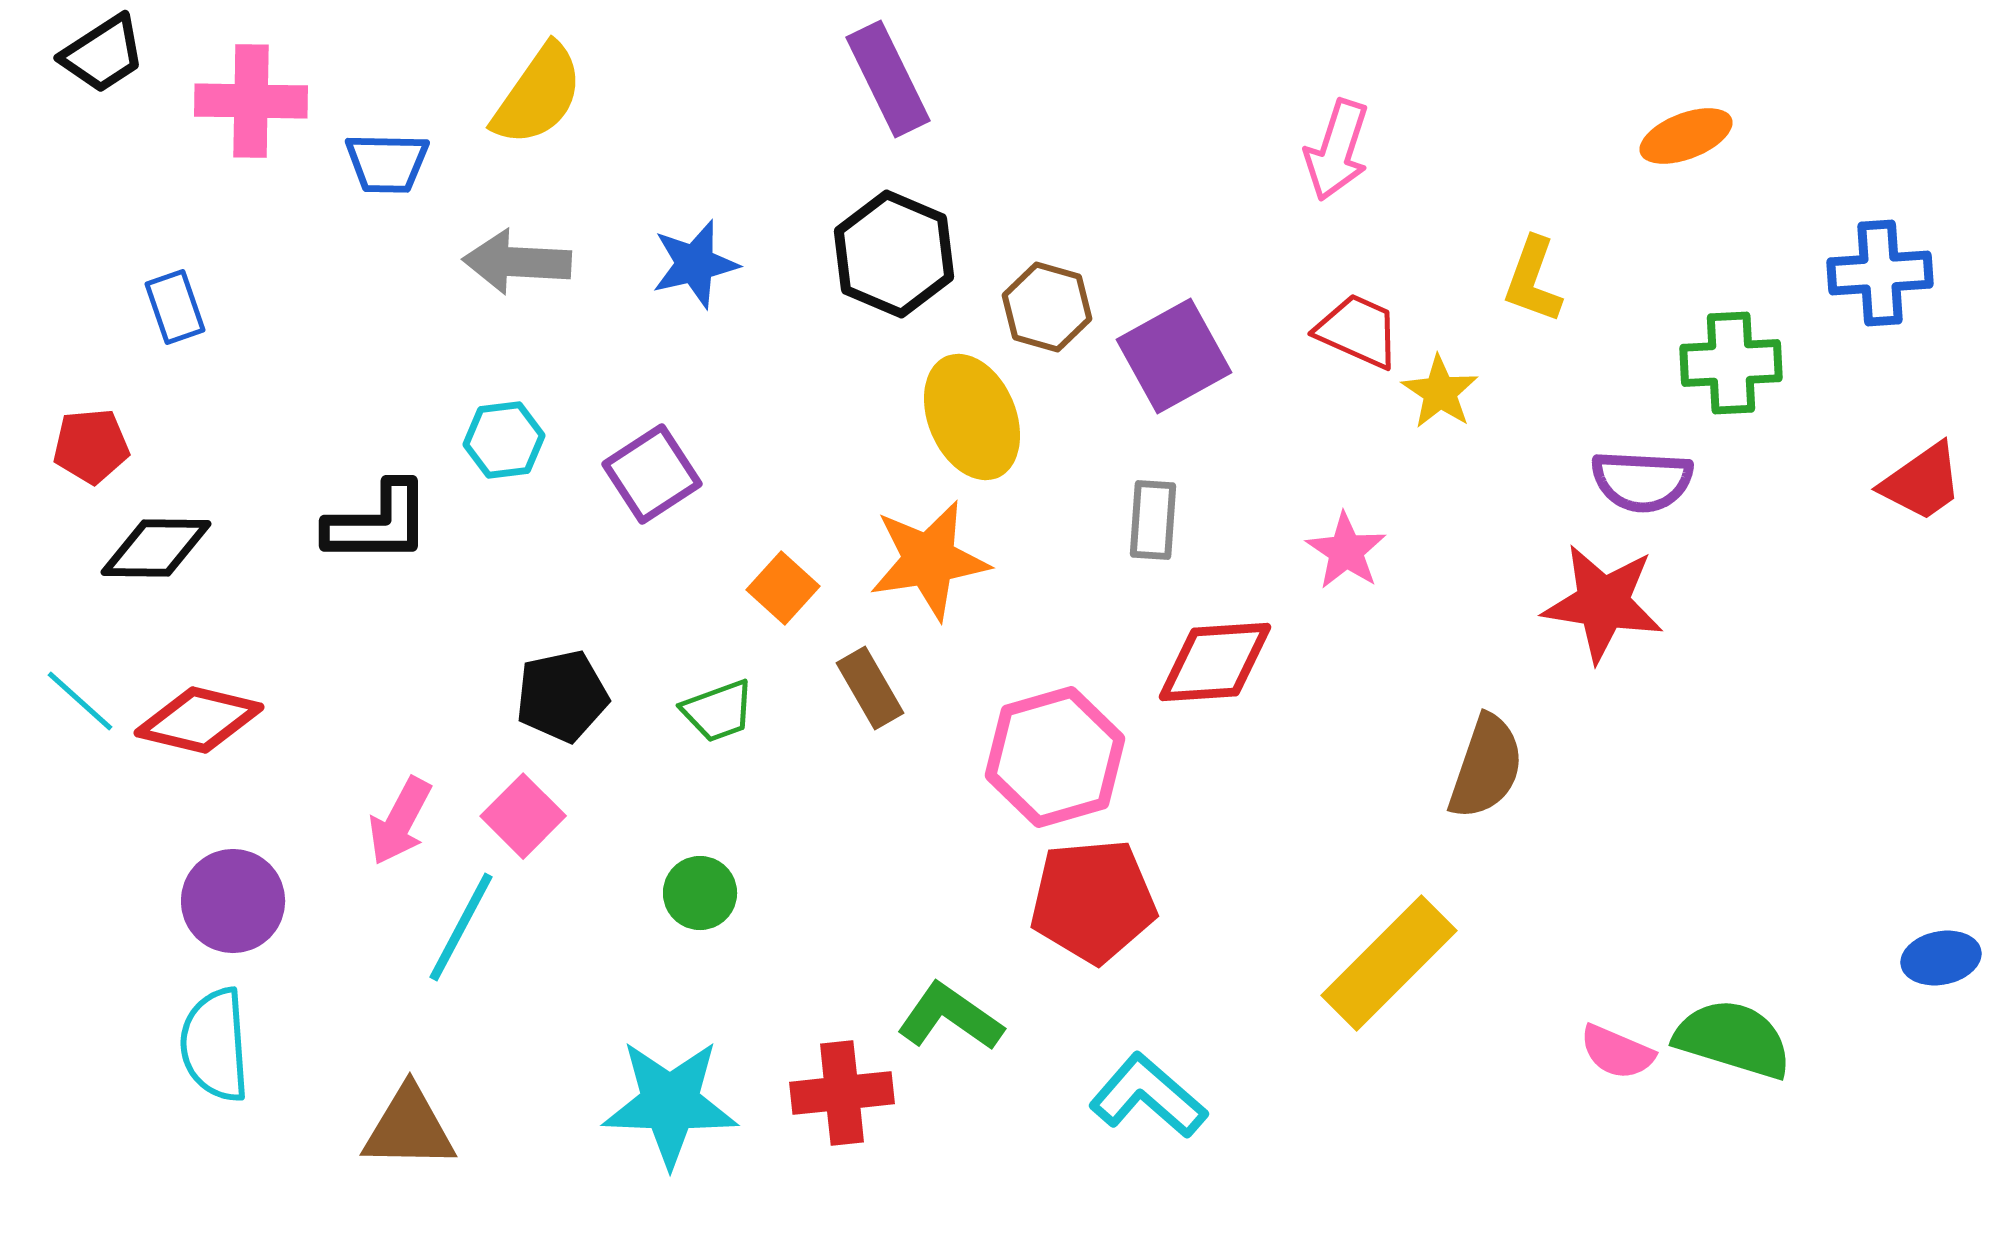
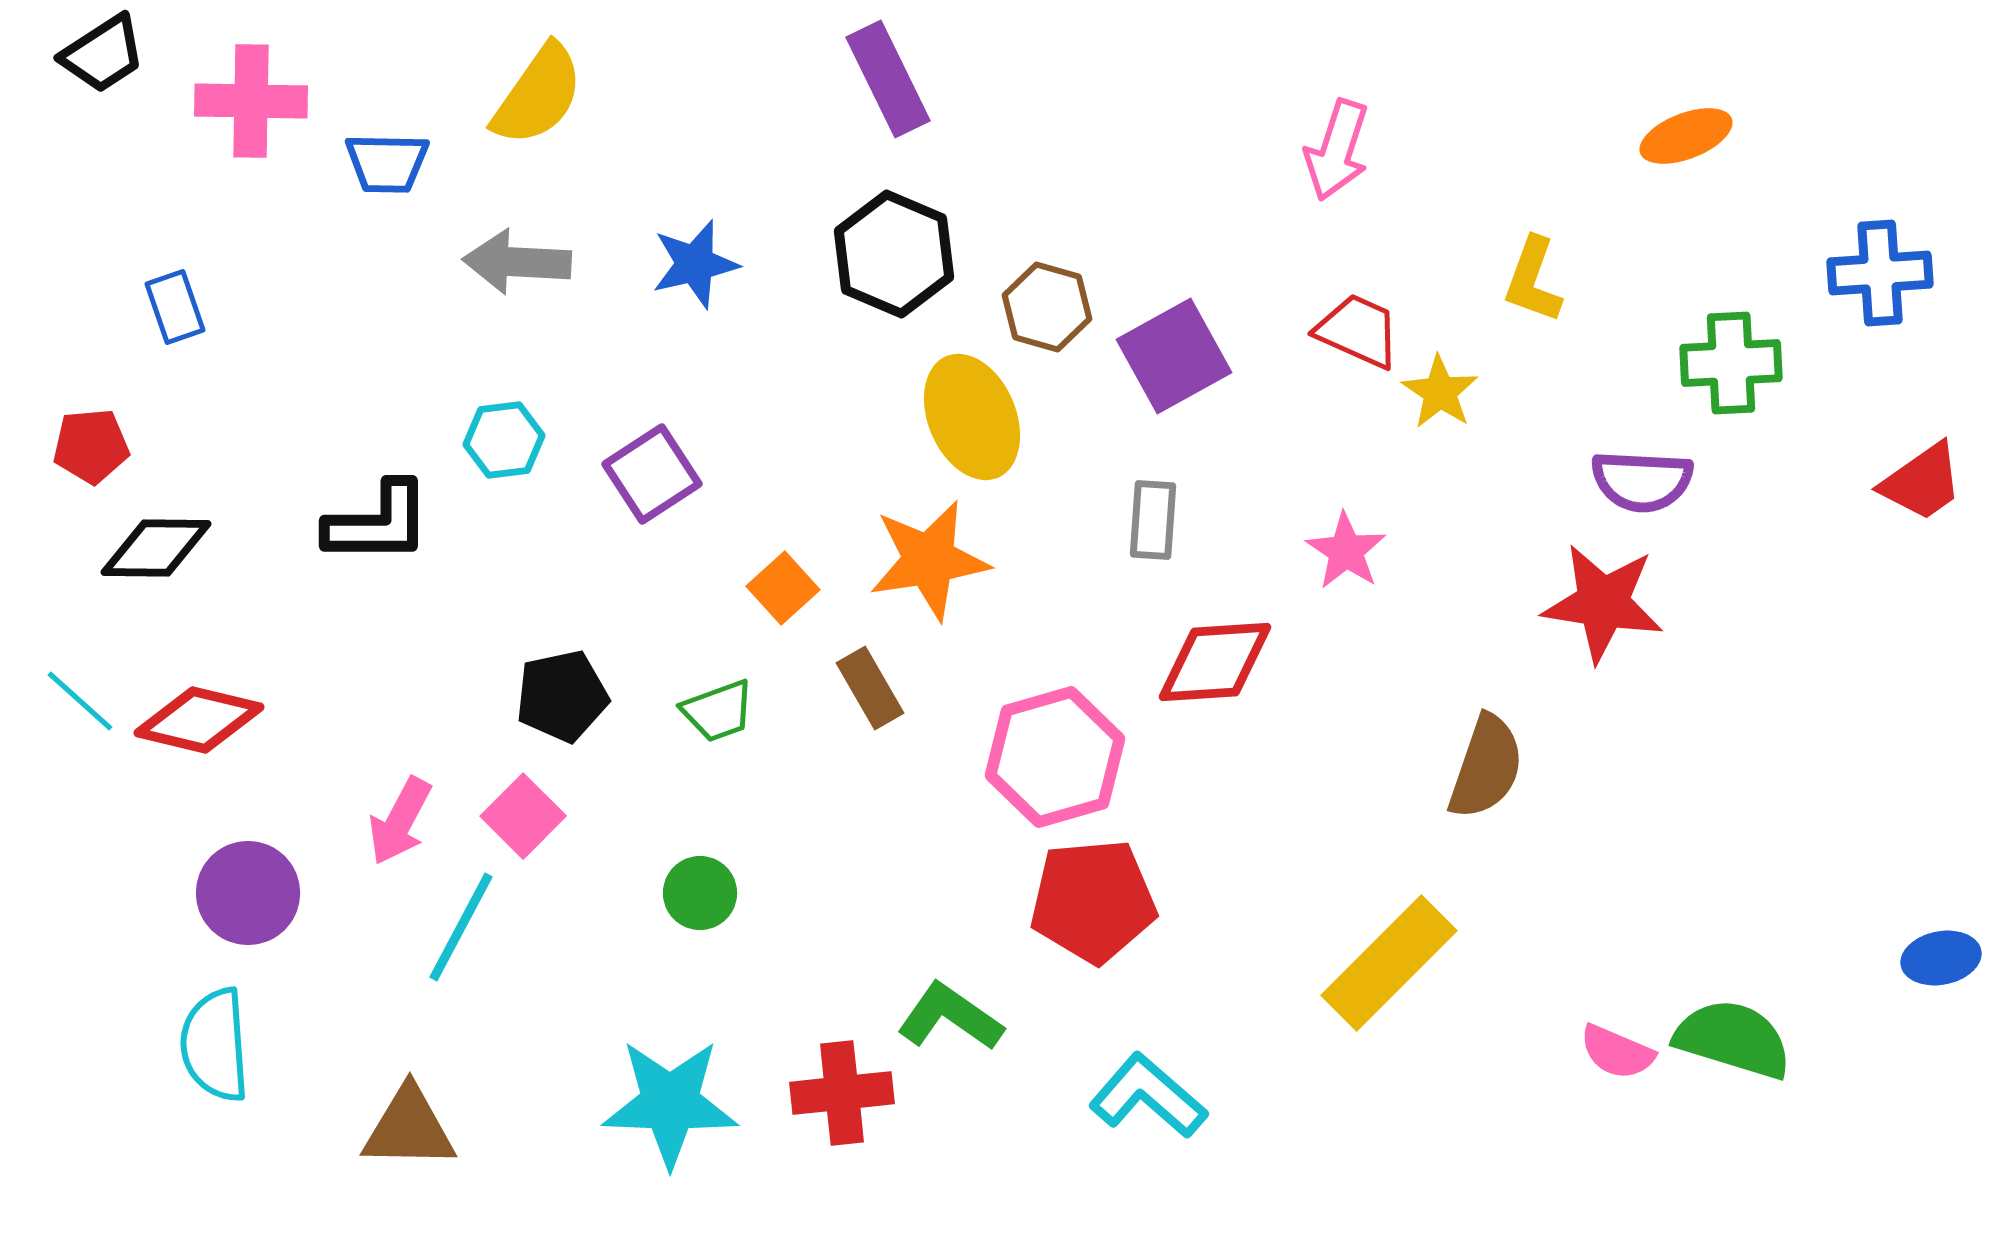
orange square at (783, 588): rotated 6 degrees clockwise
purple circle at (233, 901): moved 15 px right, 8 px up
